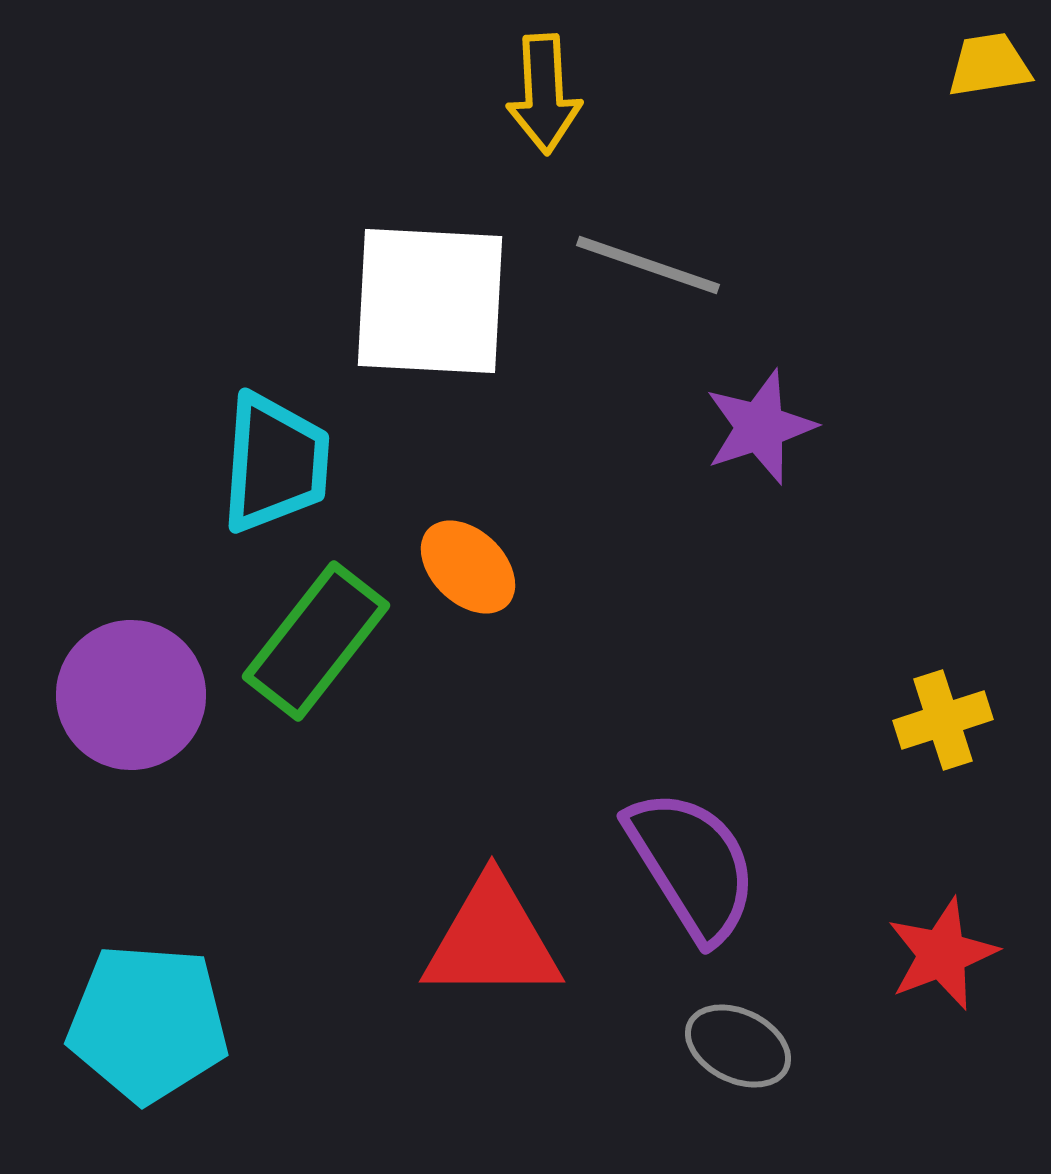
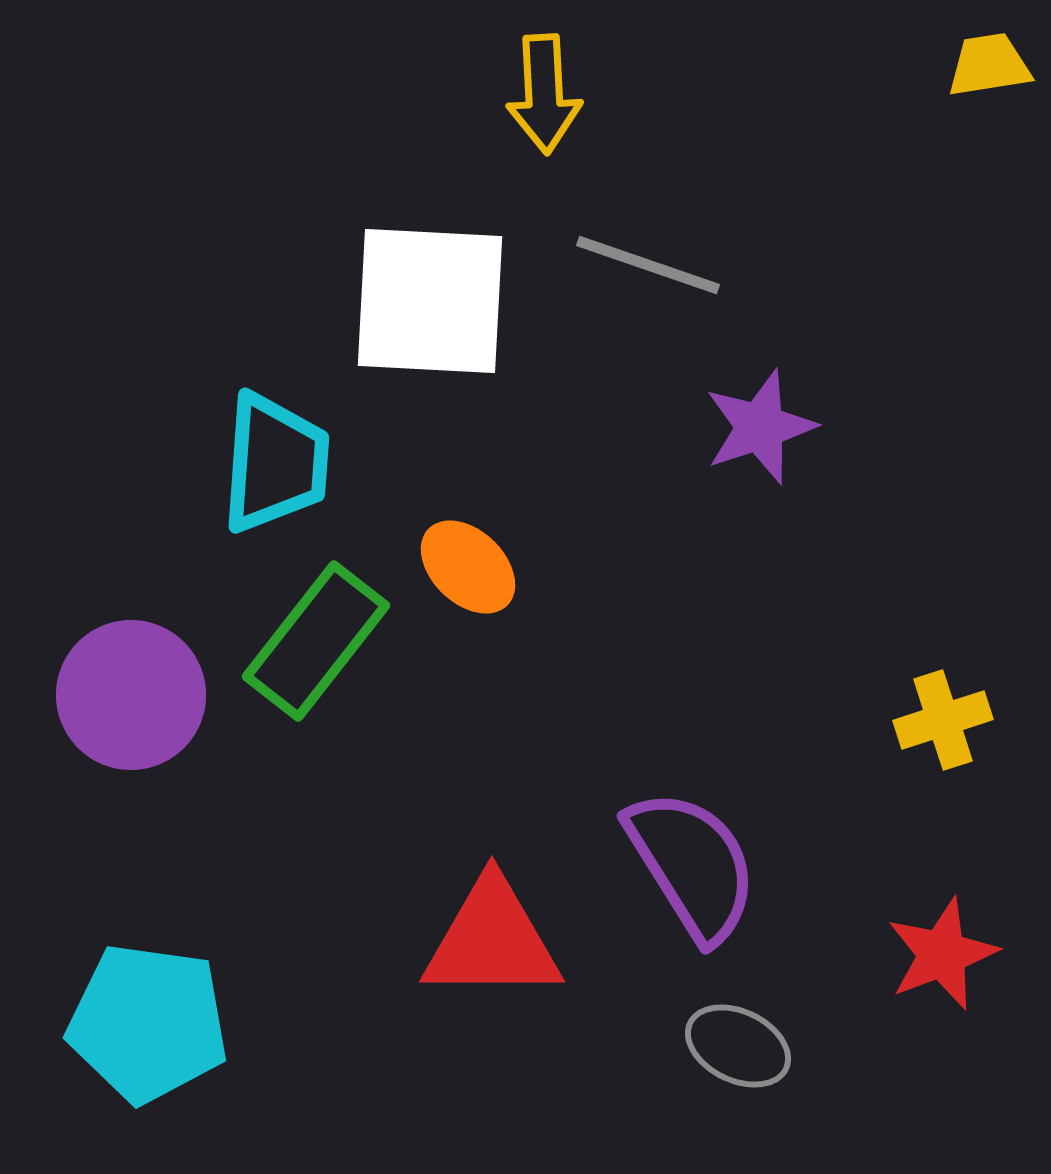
cyan pentagon: rotated 4 degrees clockwise
